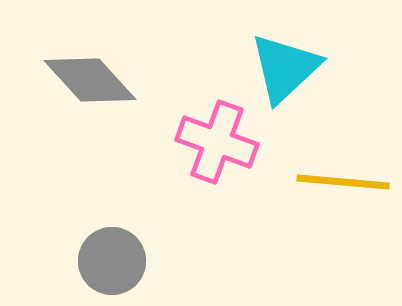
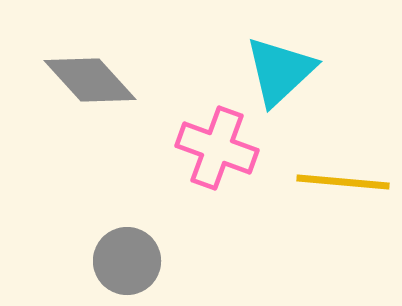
cyan triangle: moved 5 px left, 3 px down
pink cross: moved 6 px down
gray circle: moved 15 px right
